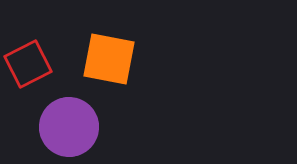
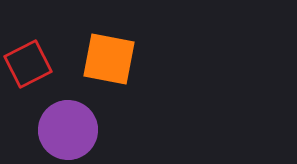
purple circle: moved 1 px left, 3 px down
